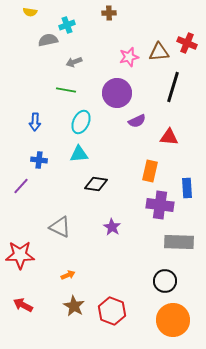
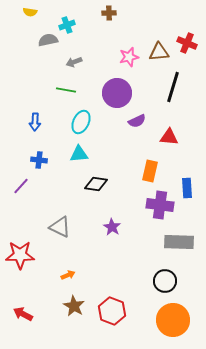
red arrow: moved 9 px down
